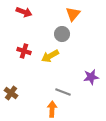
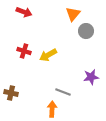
gray circle: moved 24 px right, 3 px up
yellow arrow: moved 2 px left, 1 px up
brown cross: rotated 24 degrees counterclockwise
